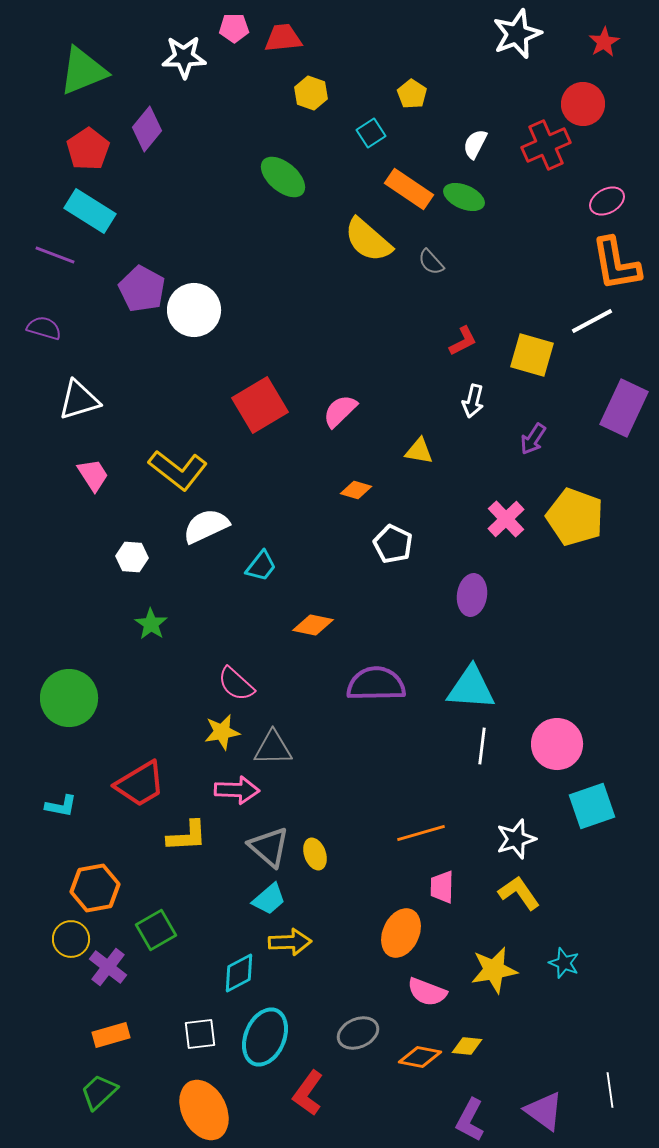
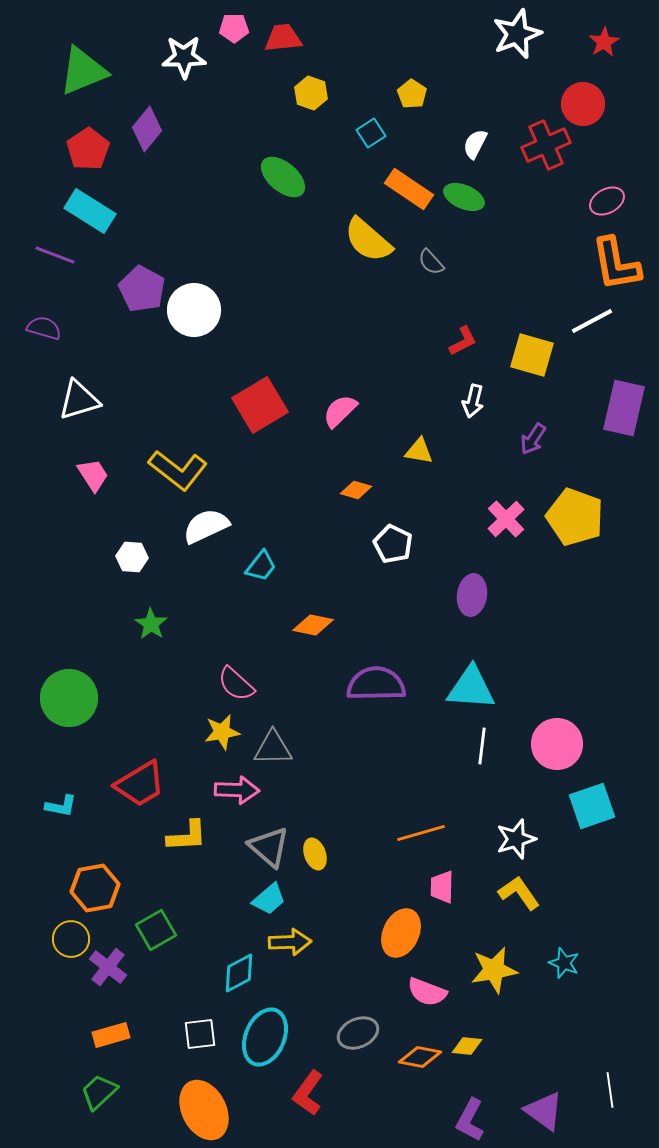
purple rectangle at (624, 408): rotated 12 degrees counterclockwise
